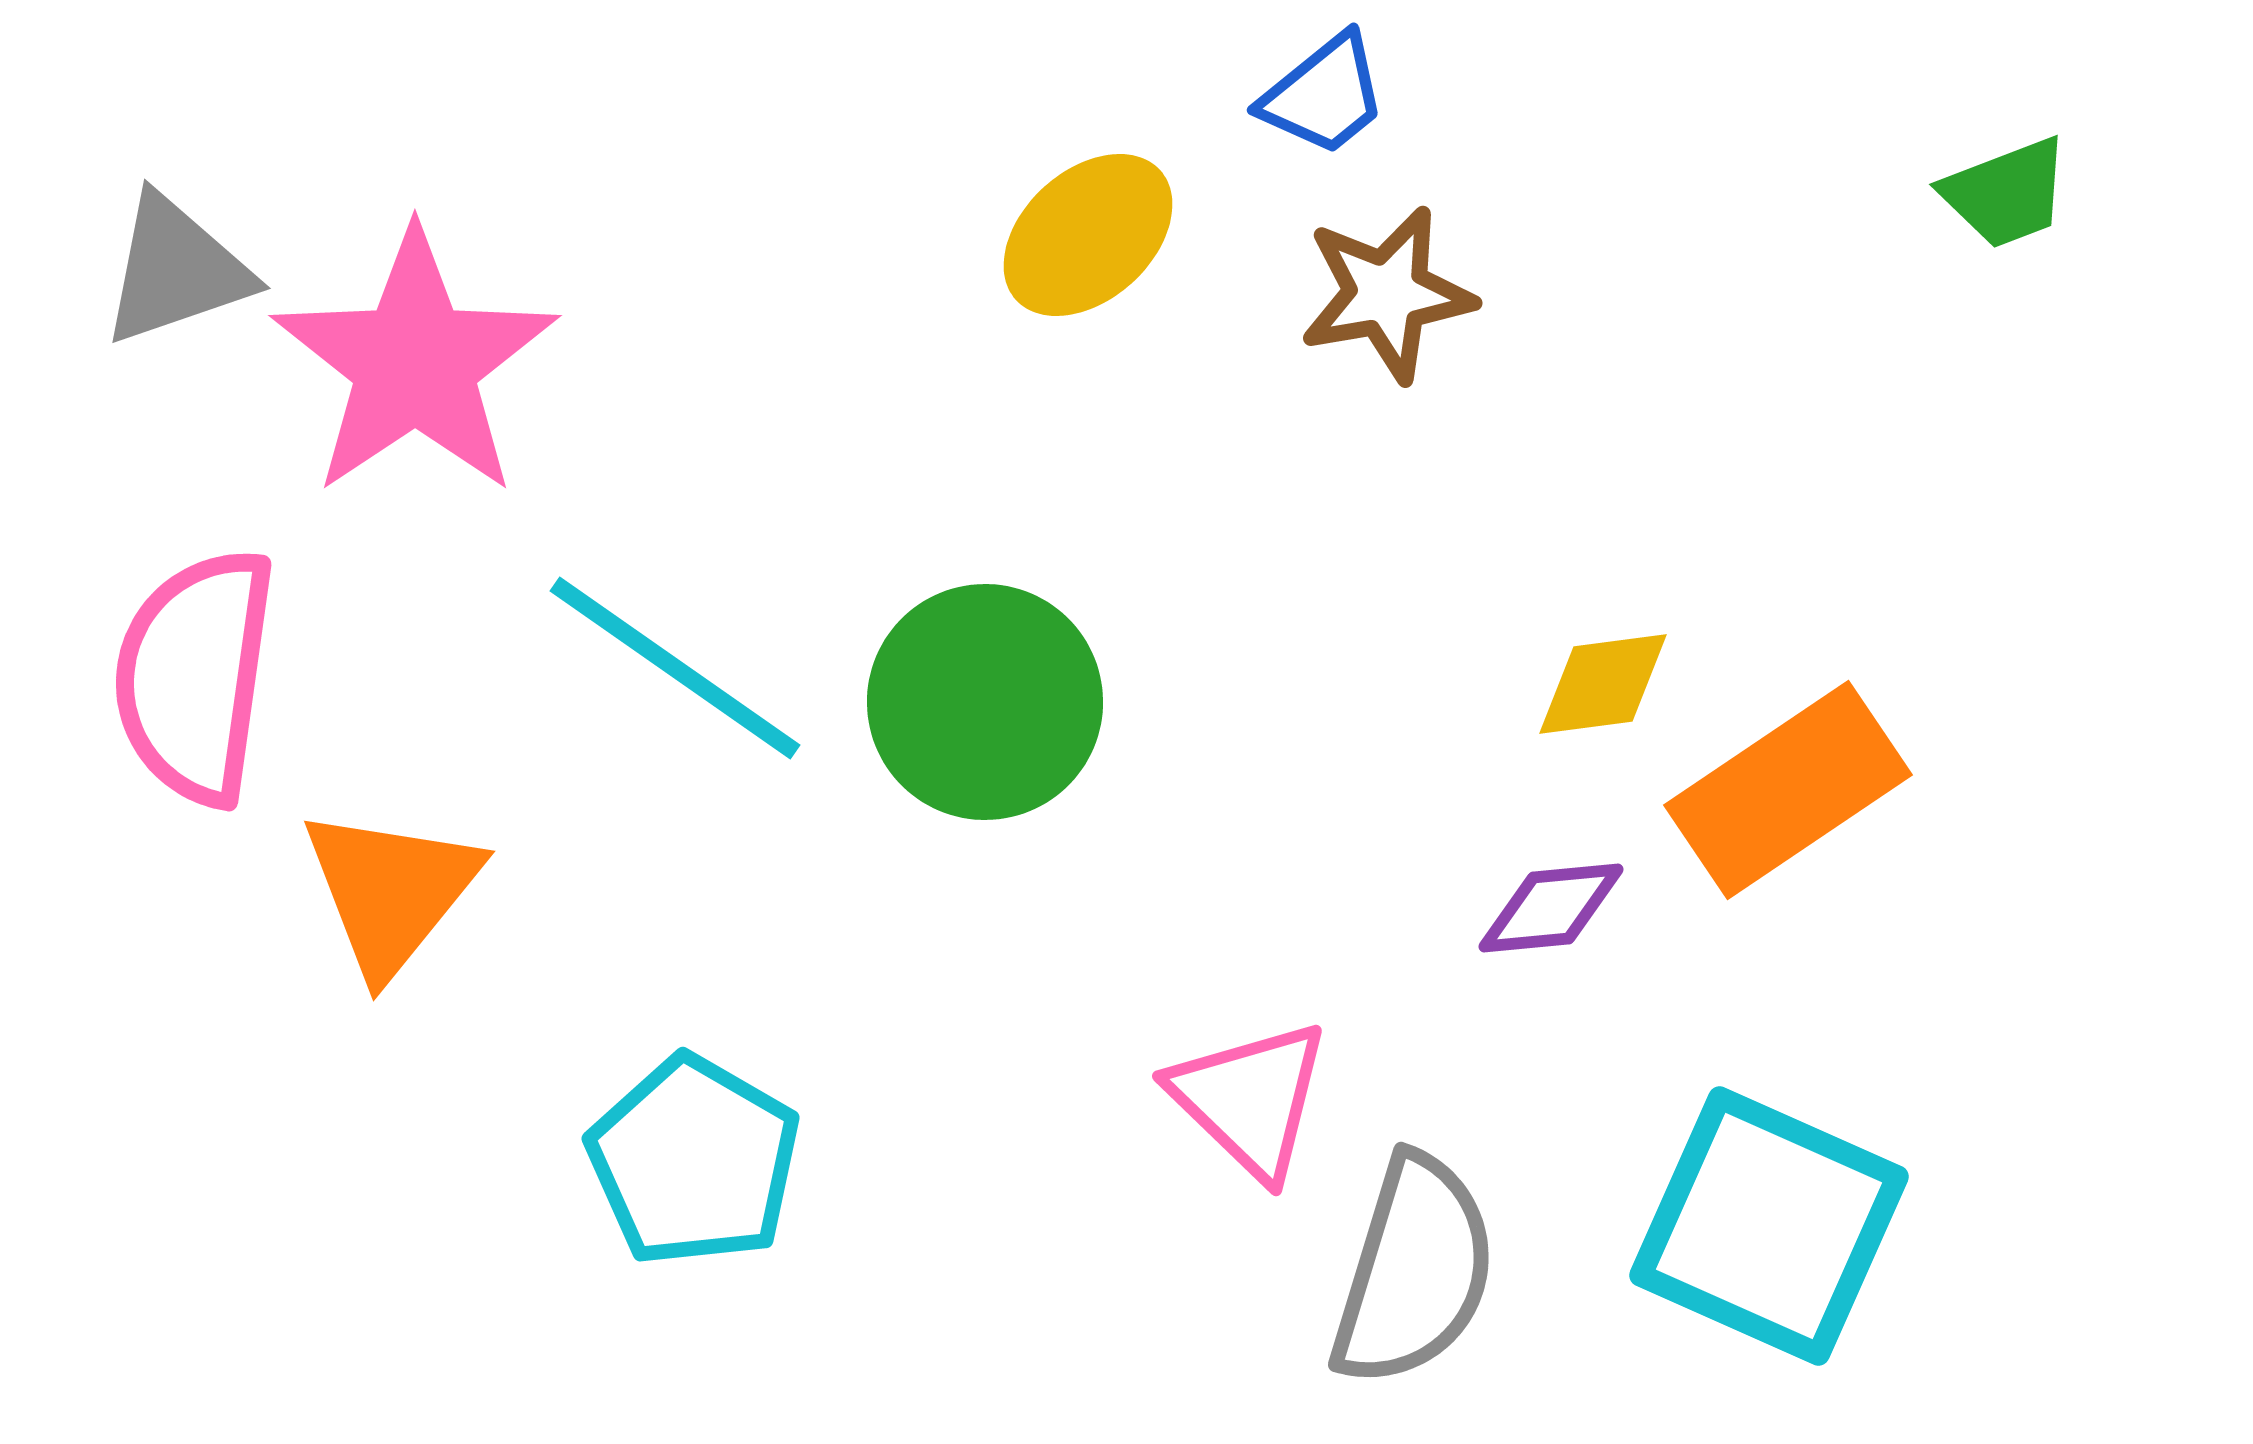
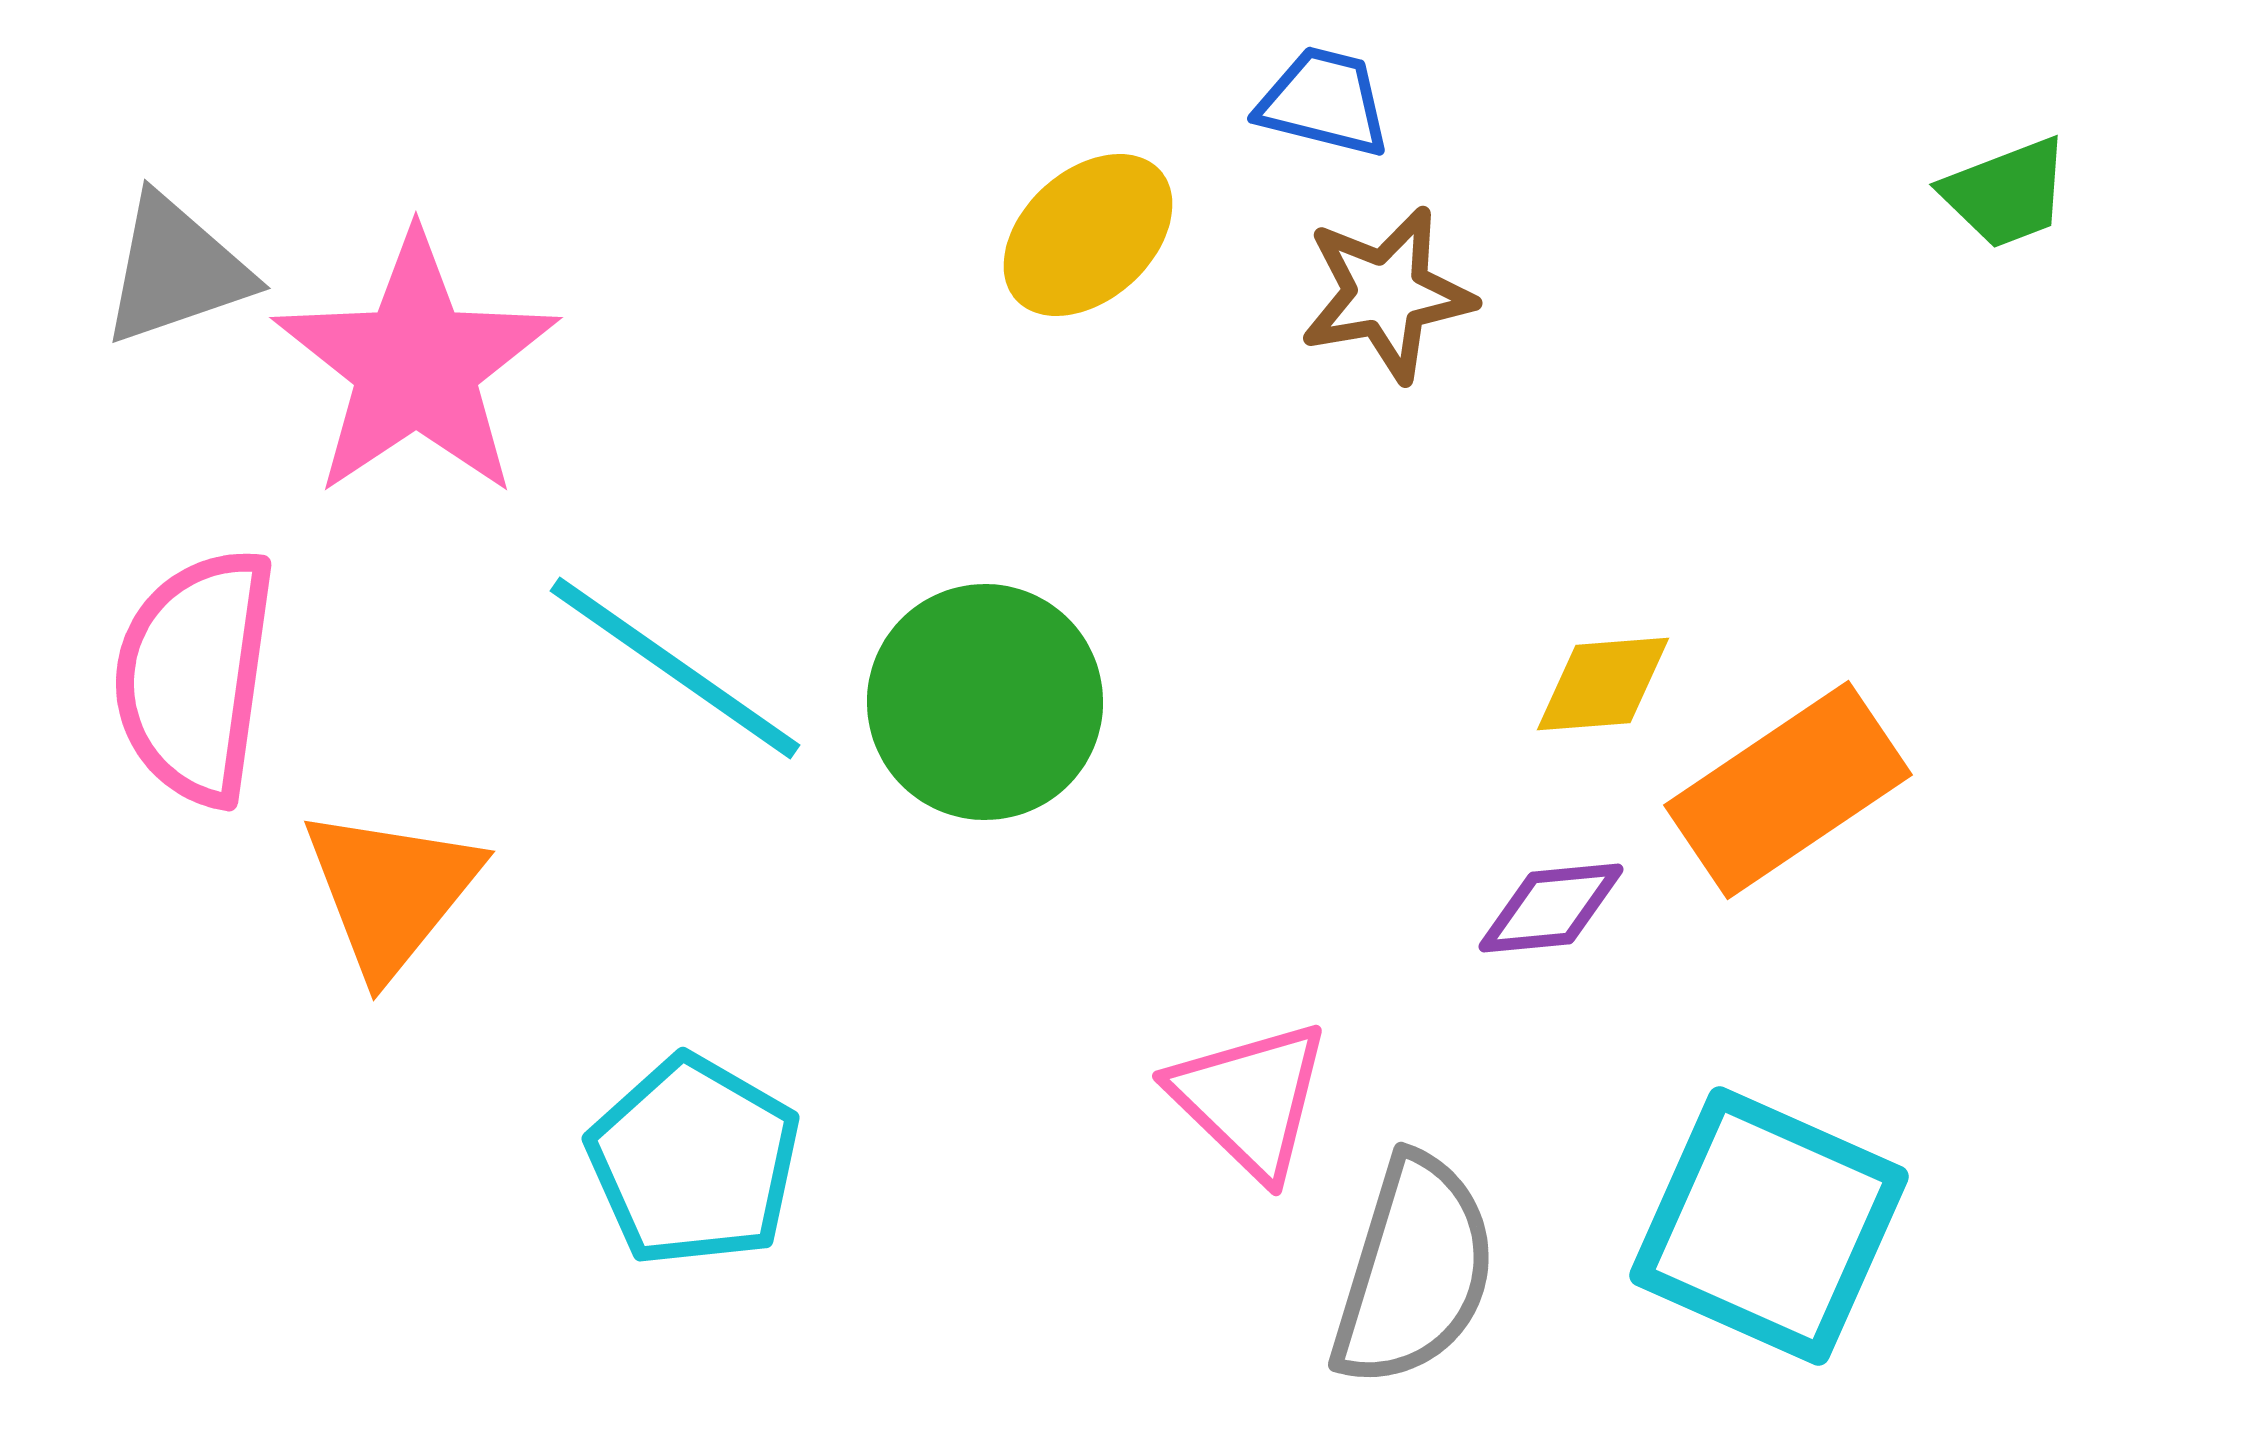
blue trapezoid: moved 7 px down; rotated 127 degrees counterclockwise
pink star: moved 1 px right, 2 px down
yellow diamond: rotated 3 degrees clockwise
